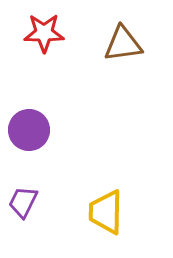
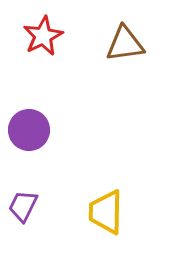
red star: moved 1 px left, 3 px down; rotated 27 degrees counterclockwise
brown triangle: moved 2 px right
purple trapezoid: moved 4 px down
